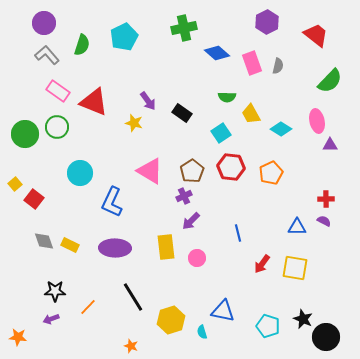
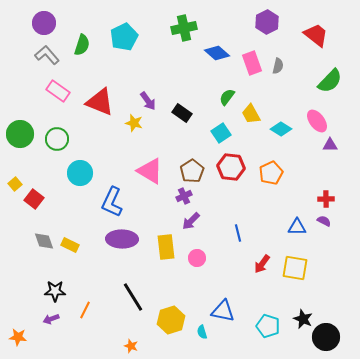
green semicircle at (227, 97): rotated 126 degrees clockwise
red triangle at (94, 102): moved 6 px right
pink ellipse at (317, 121): rotated 25 degrees counterclockwise
green circle at (57, 127): moved 12 px down
green circle at (25, 134): moved 5 px left
purple ellipse at (115, 248): moved 7 px right, 9 px up
orange line at (88, 307): moved 3 px left, 3 px down; rotated 18 degrees counterclockwise
